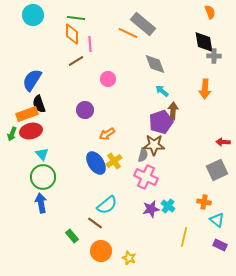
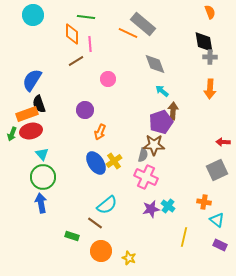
green line at (76, 18): moved 10 px right, 1 px up
gray cross at (214, 56): moved 4 px left, 1 px down
orange arrow at (205, 89): moved 5 px right
orange arrow at (107, 134): moved 7 px left, 2 px up; rotated 35 degrees counterclockwise
green rectangle at (72, 236): rotated 32 degrees counterclockwise
